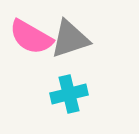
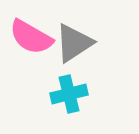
gray triangle: moved 4 px right, 4 px down; rotated 15 degrees counterclockwise
